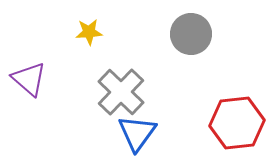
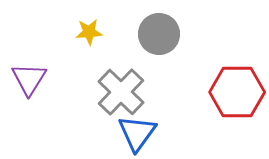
gray circle: moved 32 px left
purple triangle: rotated 21 degrees clockwise
red hexagon: moved 31 px up; rotated 6 degrees clockwise
